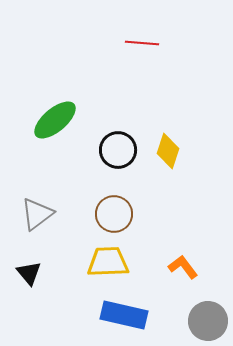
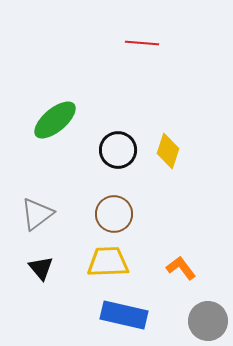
orange L-shape: moved 2 px left, 1 px down
black triangle: moved 12 px right, 5 px up
